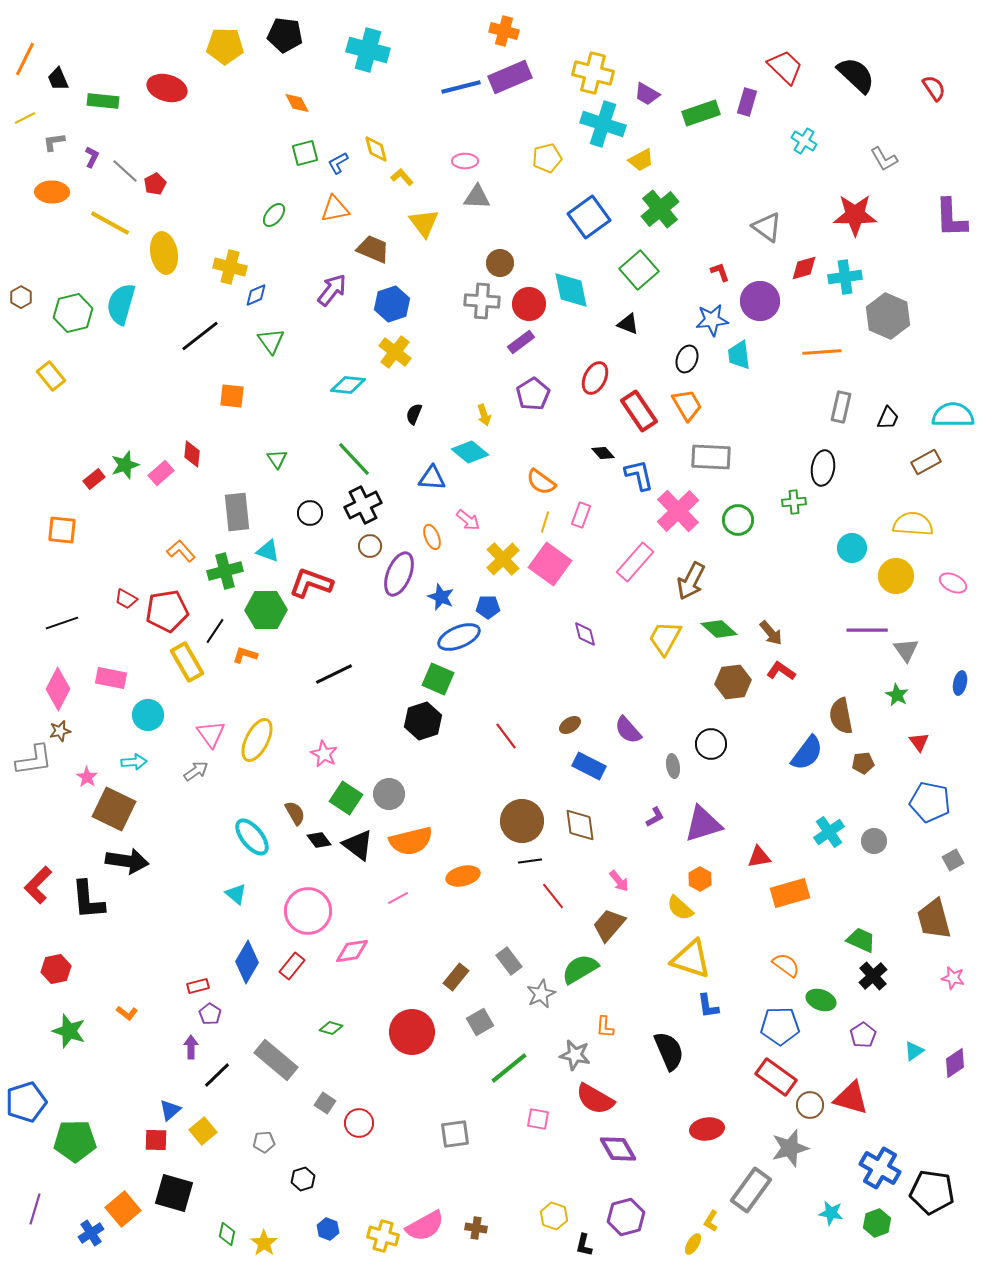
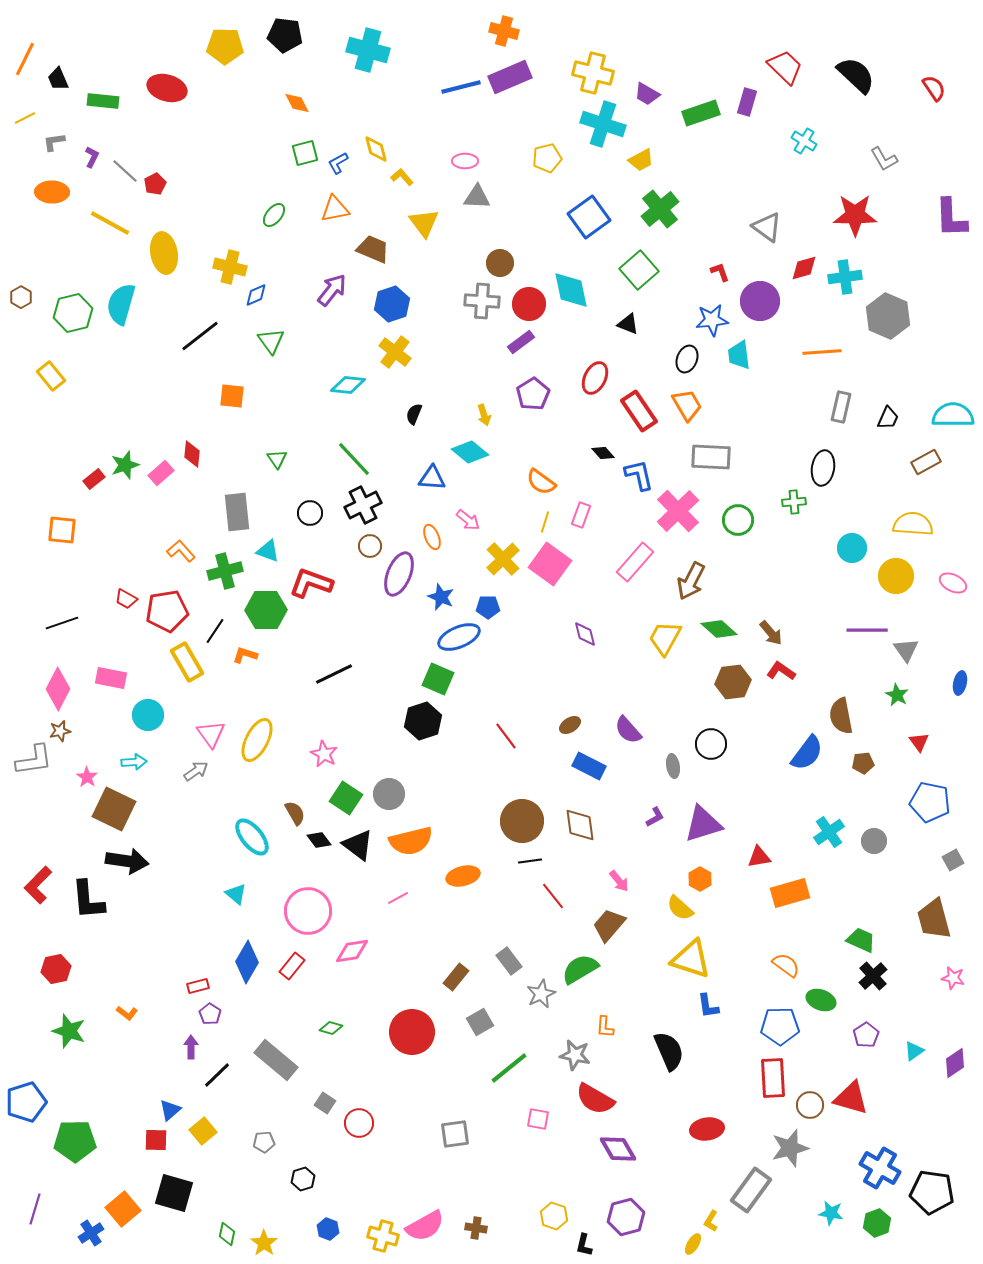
purple pentagon at (863, 1035): moved 3 px right
red rectangle at (776, 1077): moved 3 px left, 1 px down; rotated 51 degrees clockwise
